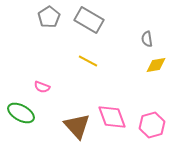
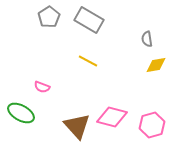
pink diamond: rotated 56 degrees counterclockwise
